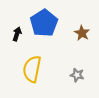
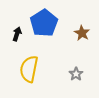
yellow semicircle: moved 3 px left
gray star: moved 1 px left, 1 px up; rotated 24 degrees clockwise
